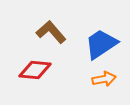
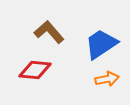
brown L-shape: moved 2 px left
orange arrow: moved 3 px right
